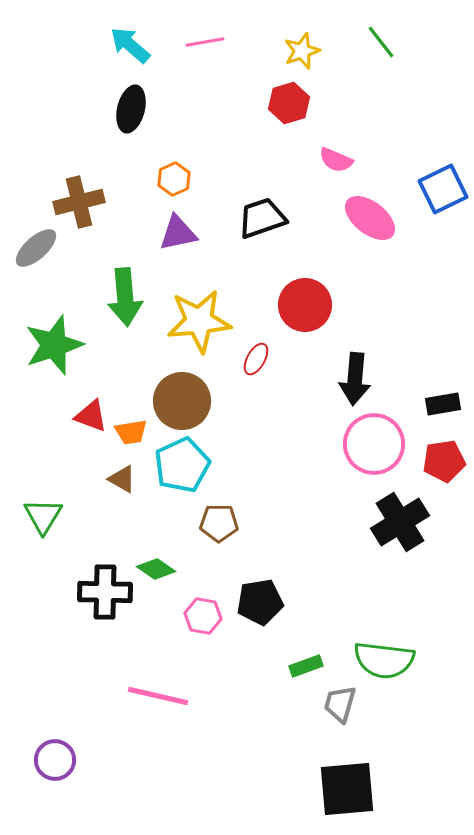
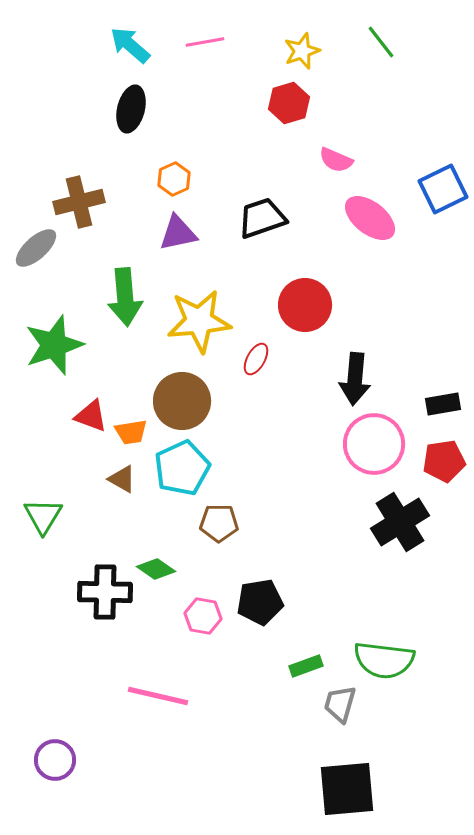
cyan pentagon at (182, 465): moved 3 px down
